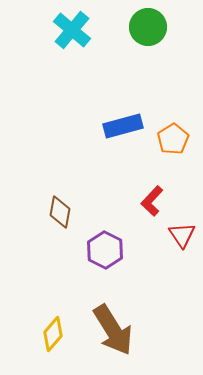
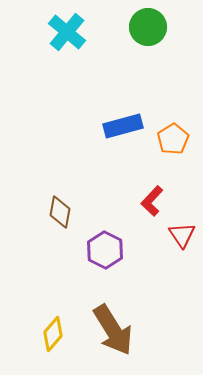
cyan cross: moved 5 px left, 2 px down
